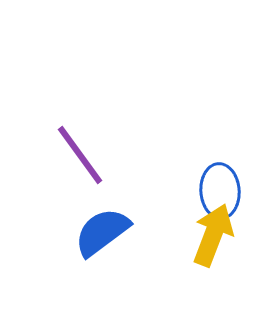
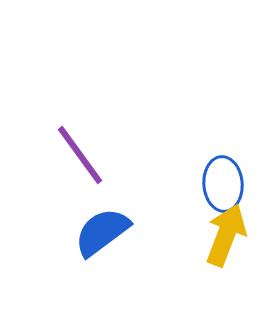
blue ellipse: moved 3 px right, 7 px up
yellow arrow: moved 13 px right
